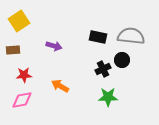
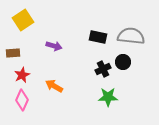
yellow square: moved 4 px right, 1 px up
brown rectangle: moved 3 px down
black circle: moved 1 px right, 2 px down
red star: moved 2 px left; rotated 21 degrees counterclockwise
orange arrow: moved 6 px left
pink diamond: rotated 55 degrees counterclockwise
